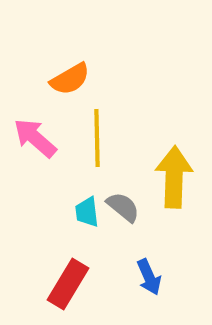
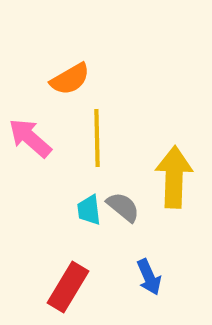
pink arrow: moved 5 px left
cyan trapezoid: moved 2 px right, 2 px up
red rectangle: moved 3 px down
